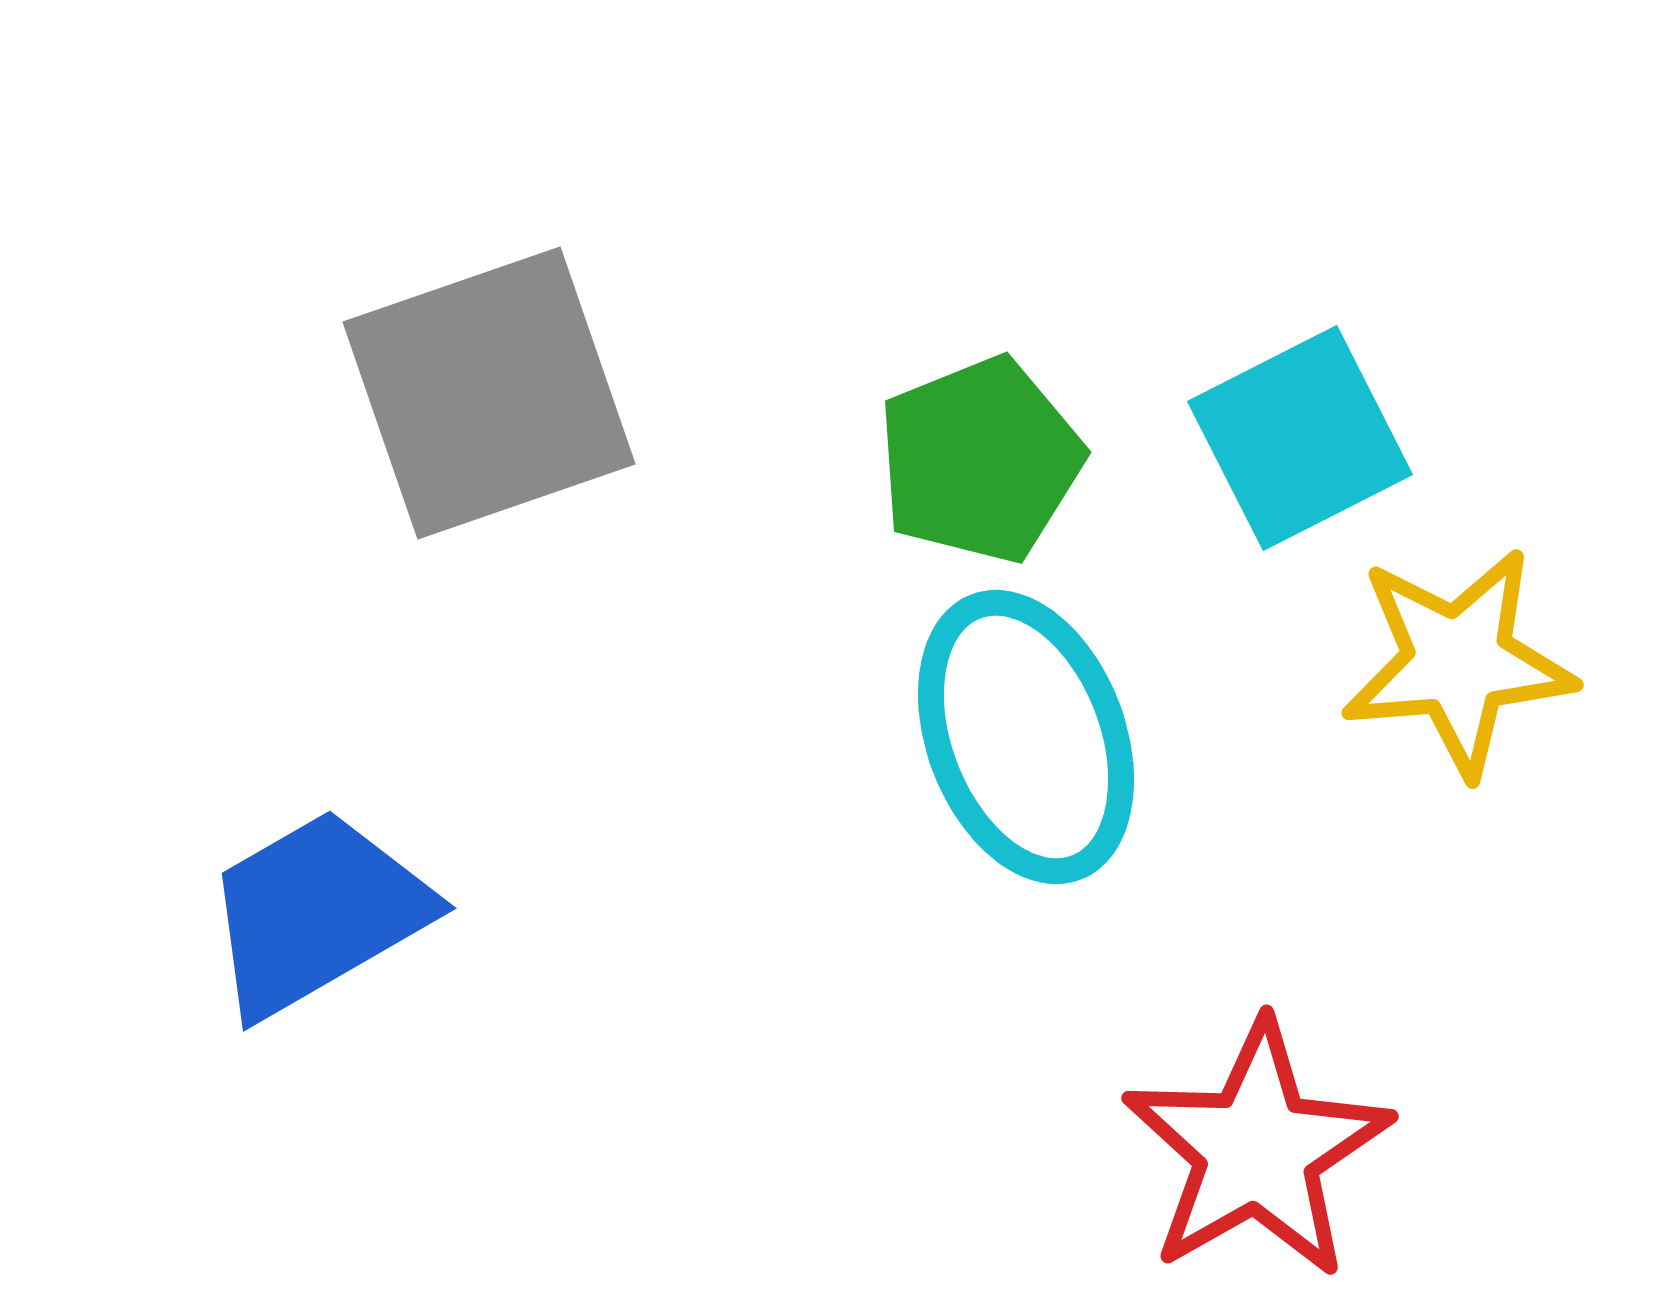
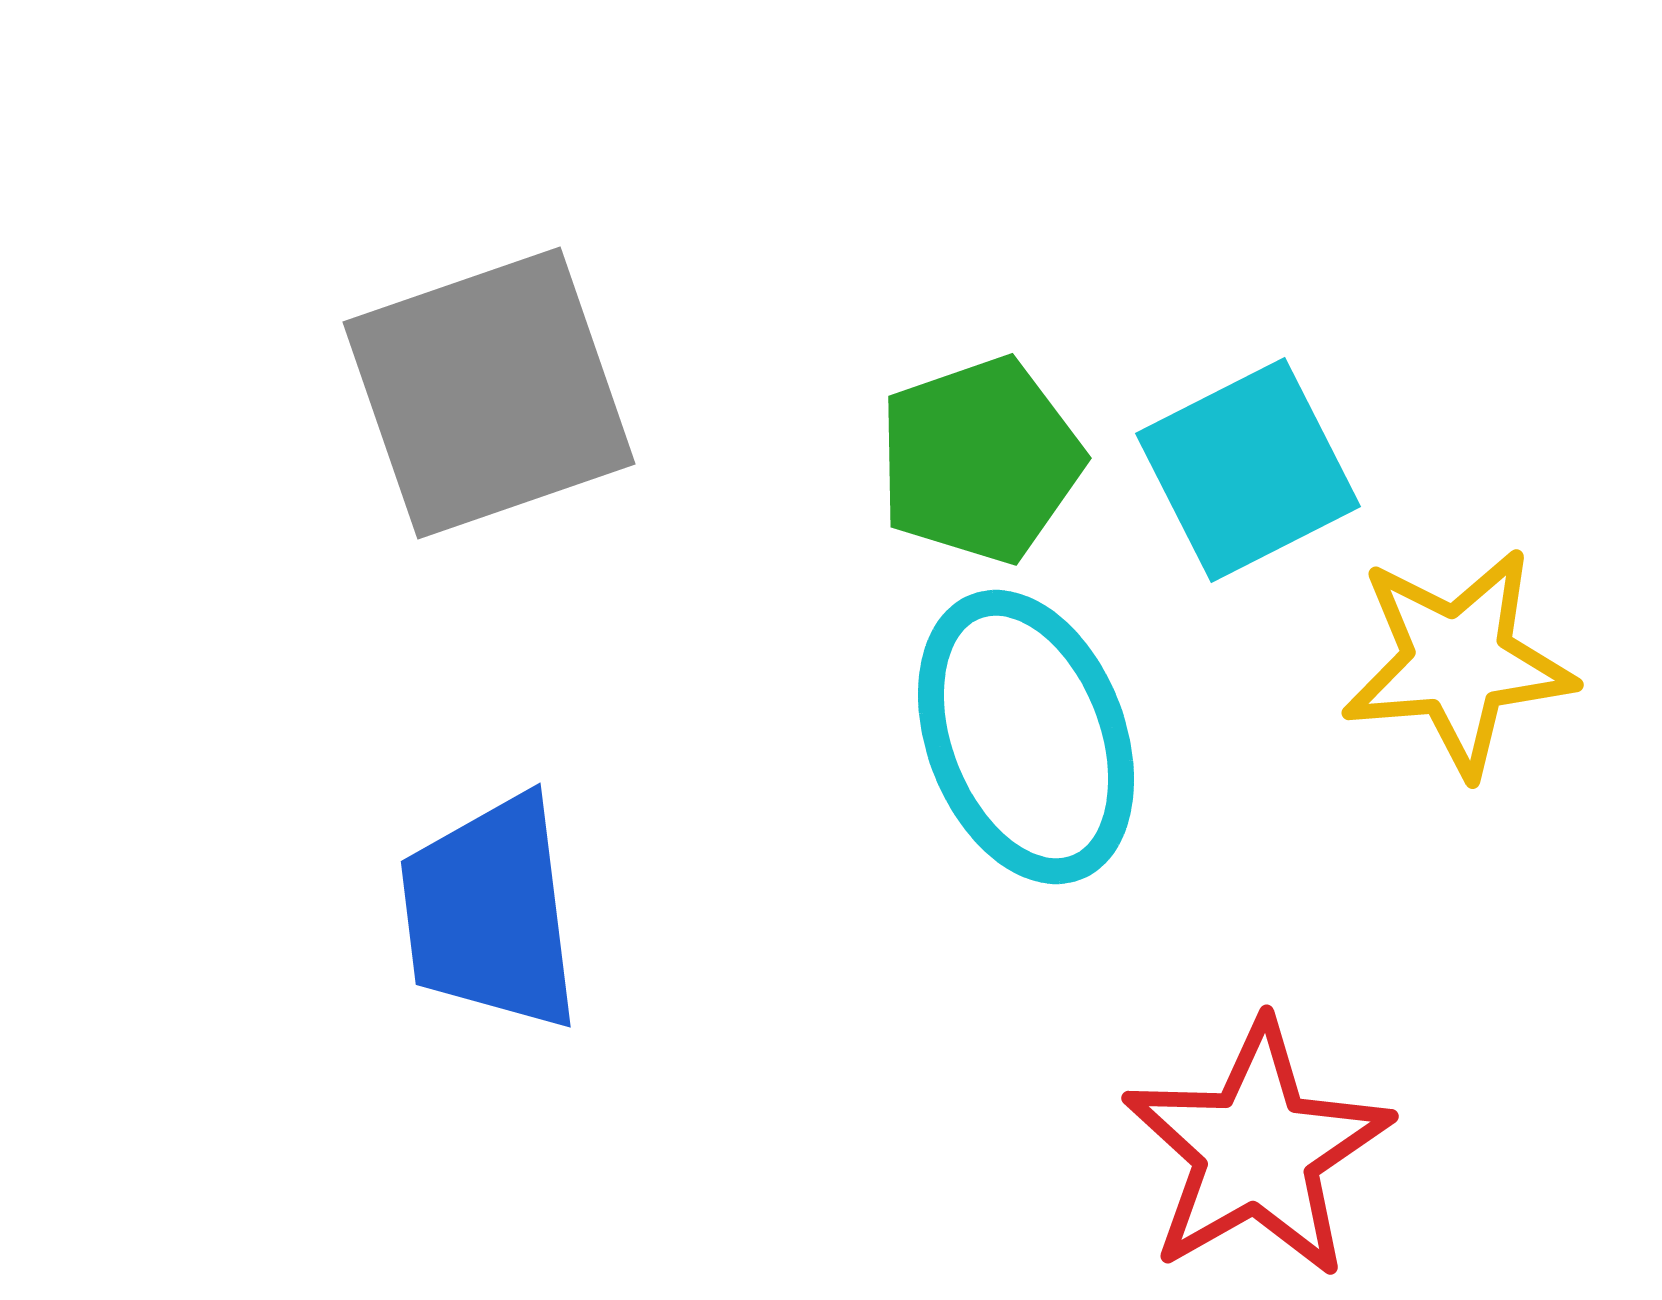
cyan square: moved 52 px left, 32 px down
green pentagon: rotated 3 degrees clockwise
blue trapezoid: moved 173 px right; rotated 67 degrees counterclockwise
